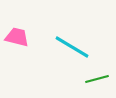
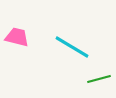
green line: moved 2 px right
